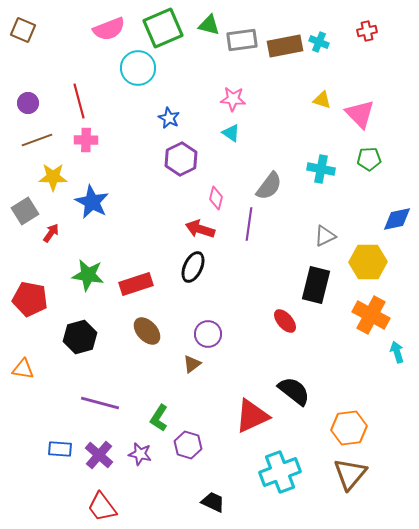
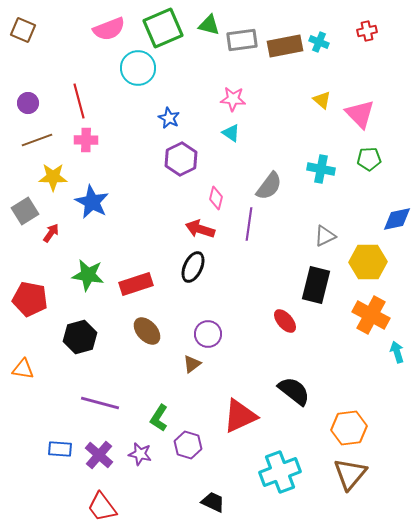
yellow triangle at (322, 100): rotated 24 degrees clockwise
red triangle at (252, 416): moved 12 px left
